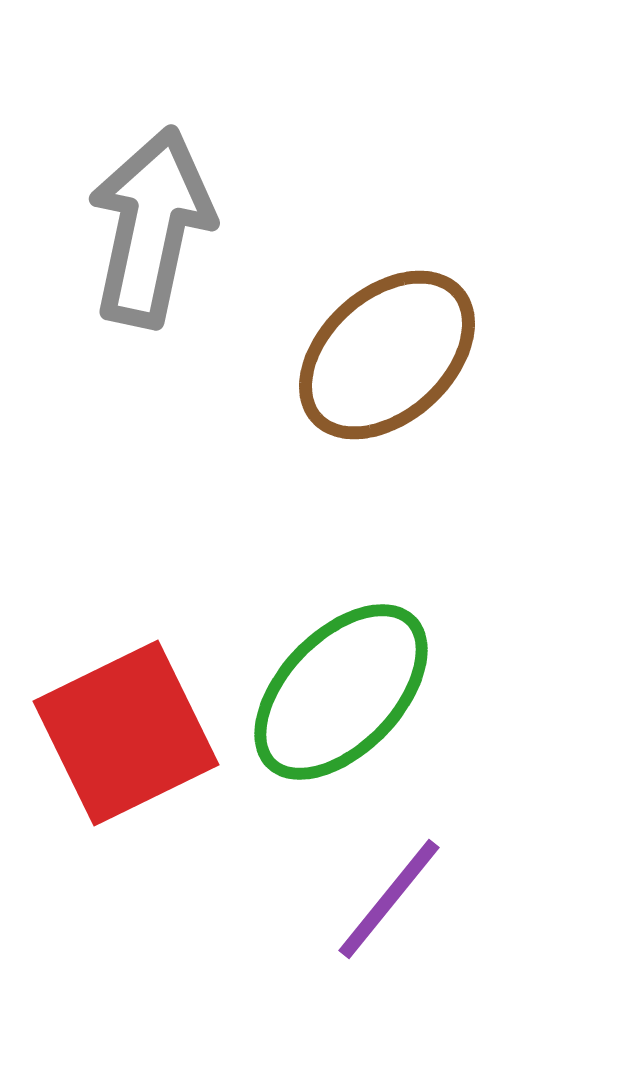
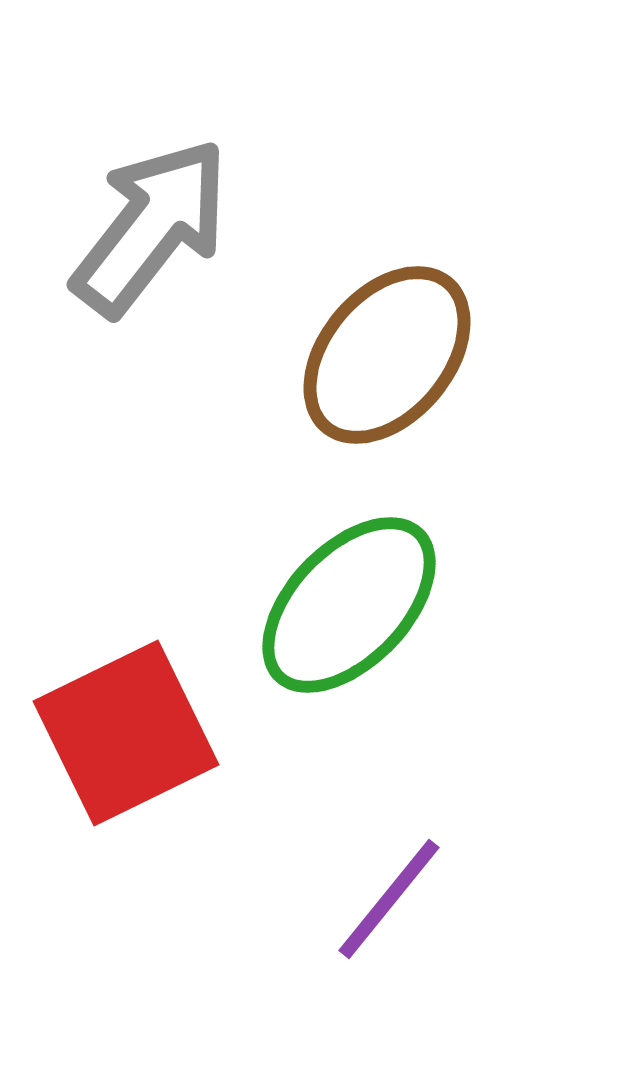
gray arrow: rotated 26 degrees clockwise
brown ellipse: rotated 8 degrees counterclockwise
green ellipse: moved 8 px right, 87 px up
